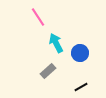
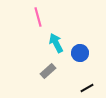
pink line: rotated 18 degrees clockwise
black line: moved 6 px right, 1 px down
